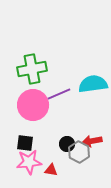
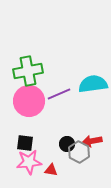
green cross: moved 4 px left, 2 px down
pink circle: moved 4 px left, 4 px up
